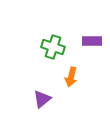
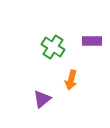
green cross: rotated 15 degrees clockwise
orange arrow: moved 3 px down
